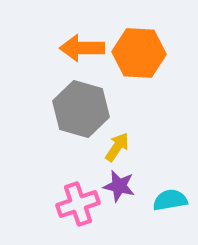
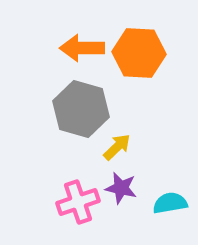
yellow arrow: rotated 12 degrees clockwise
purple star: moved 2 px right, 2 px down
cyan semicircle: moved 3 px down
pink cross: moved 2 px up
